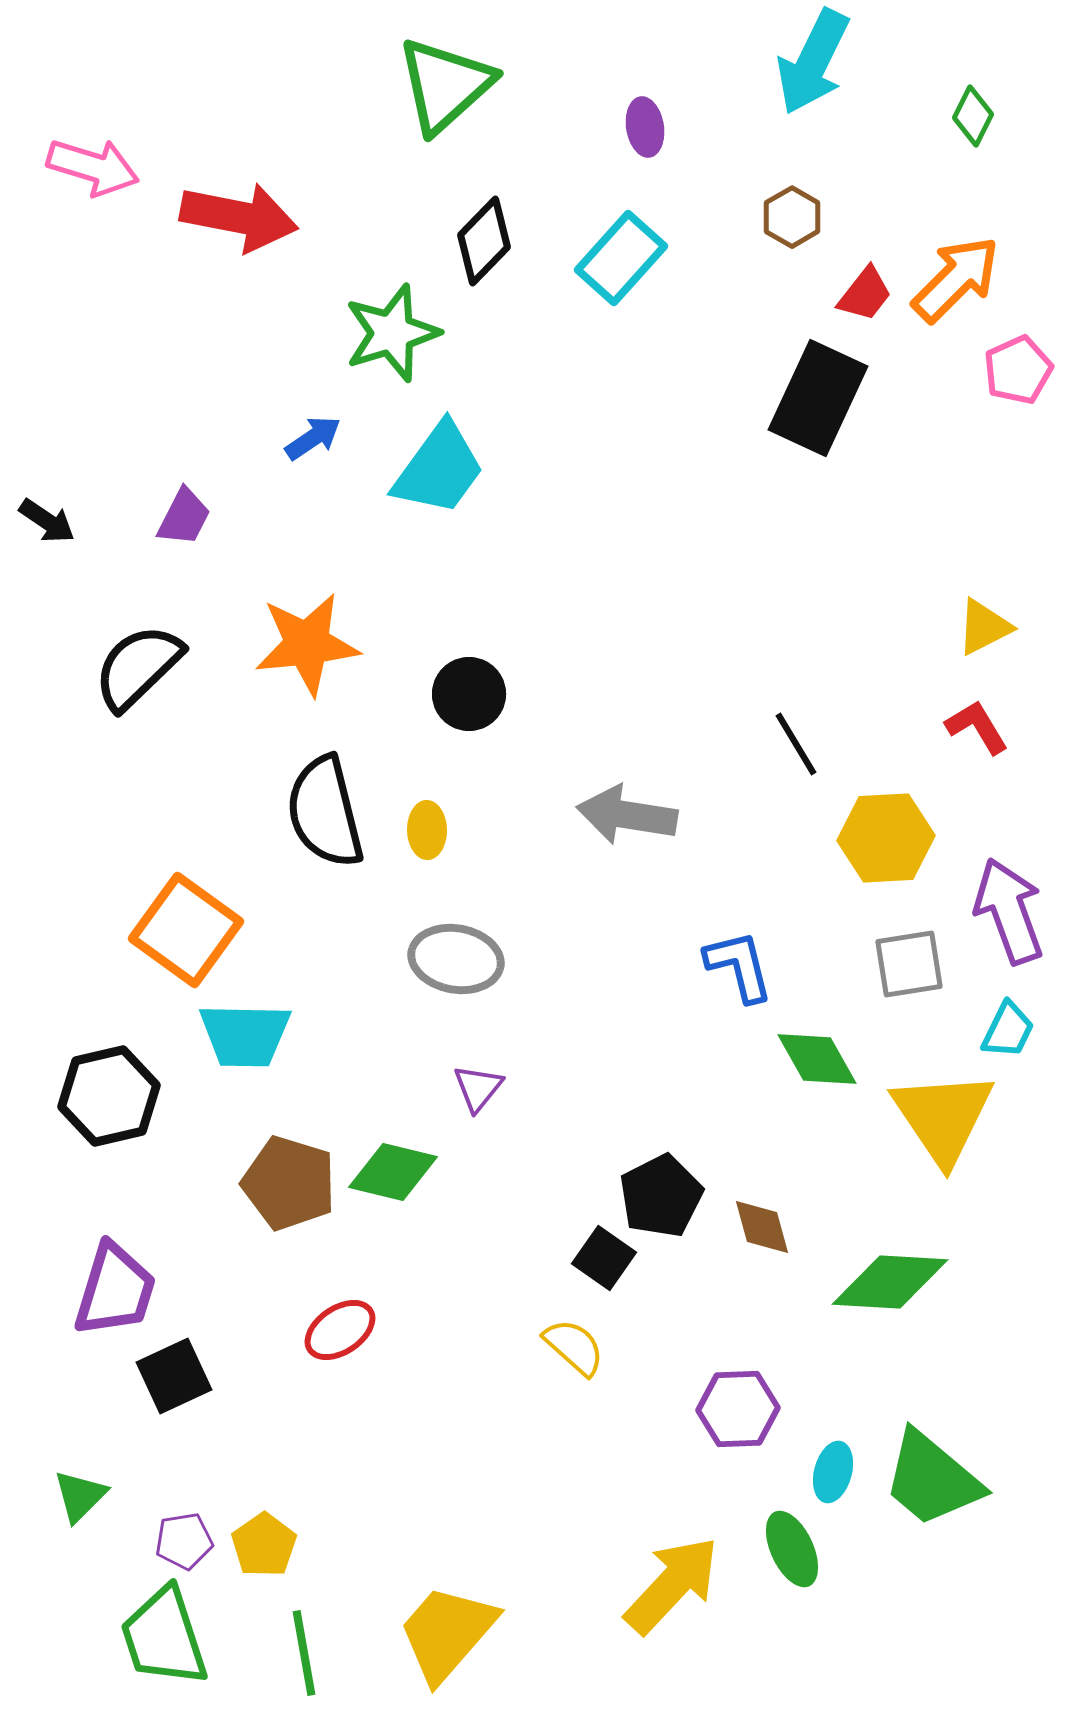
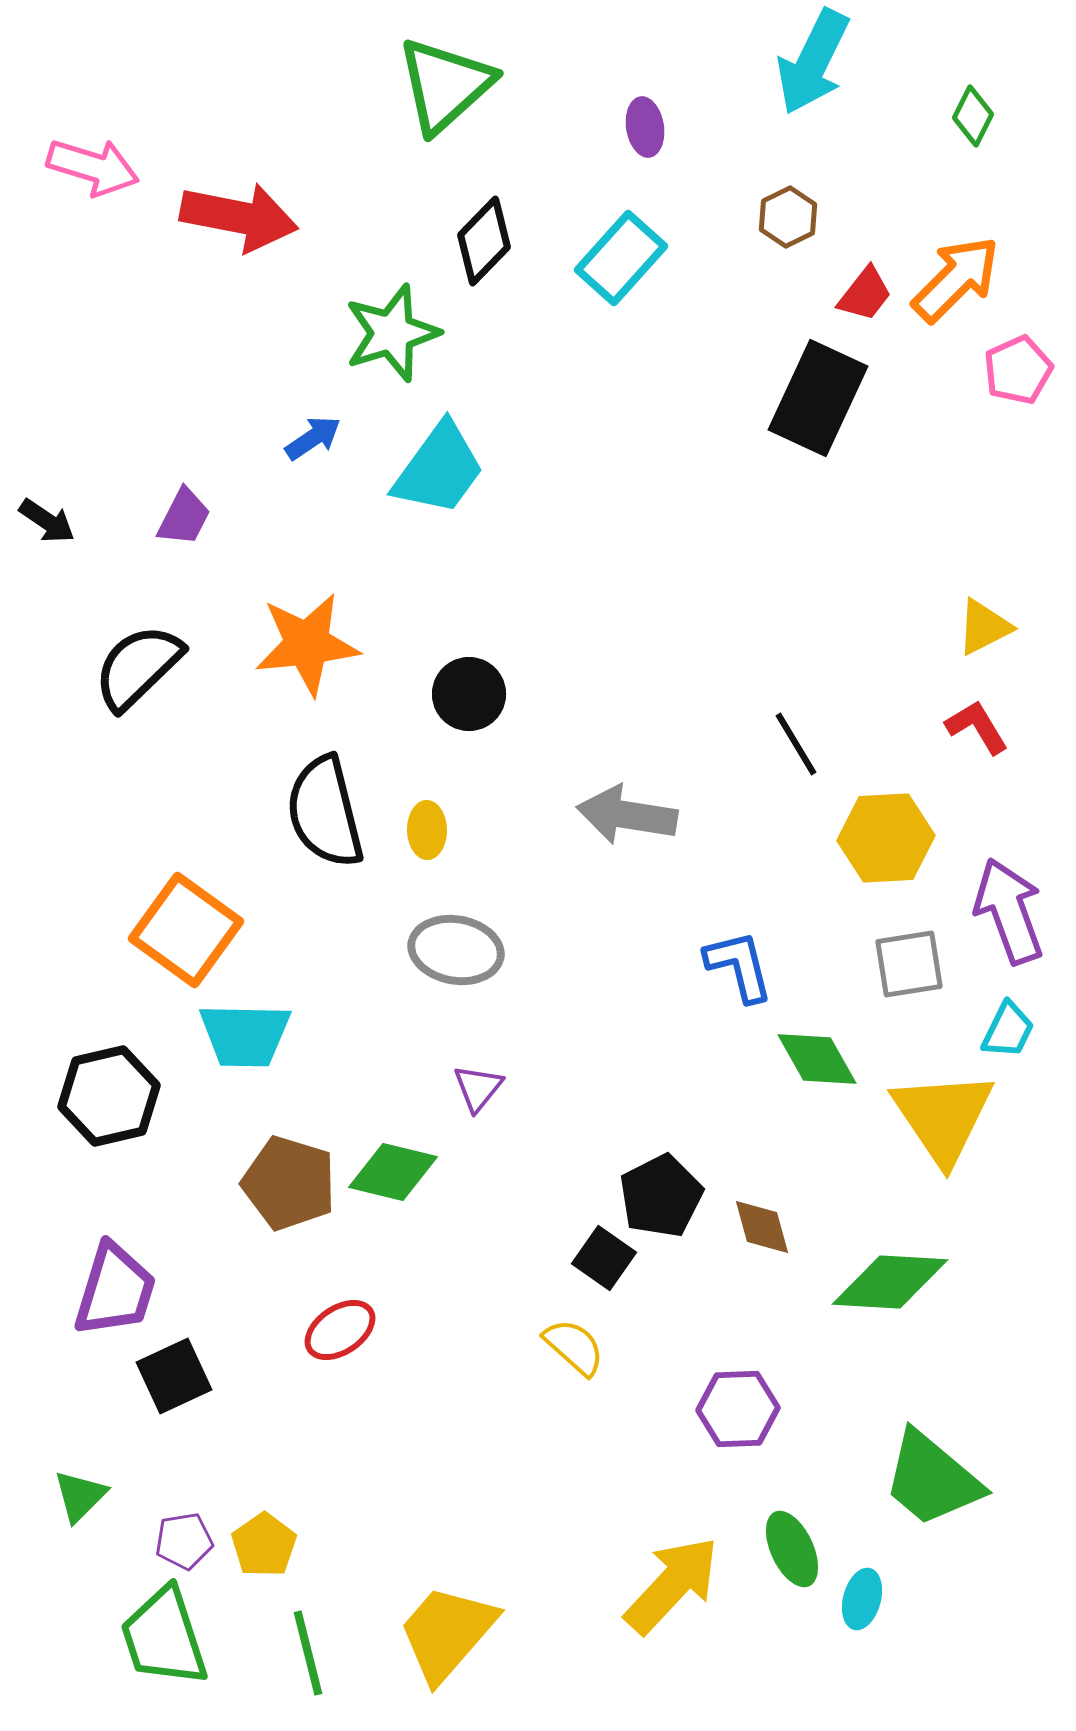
brown hexagon at (792, 217): moved 4 px left; rotated 4 degrees clockwise
gray ellipse at (456, 959): moved 9 px up
cyan ellipse at (833, 1472): moved 29 px right, 127 px down
green line at (304, 1653): moved 4 px right; rotated 4 degrees counterclockwise
